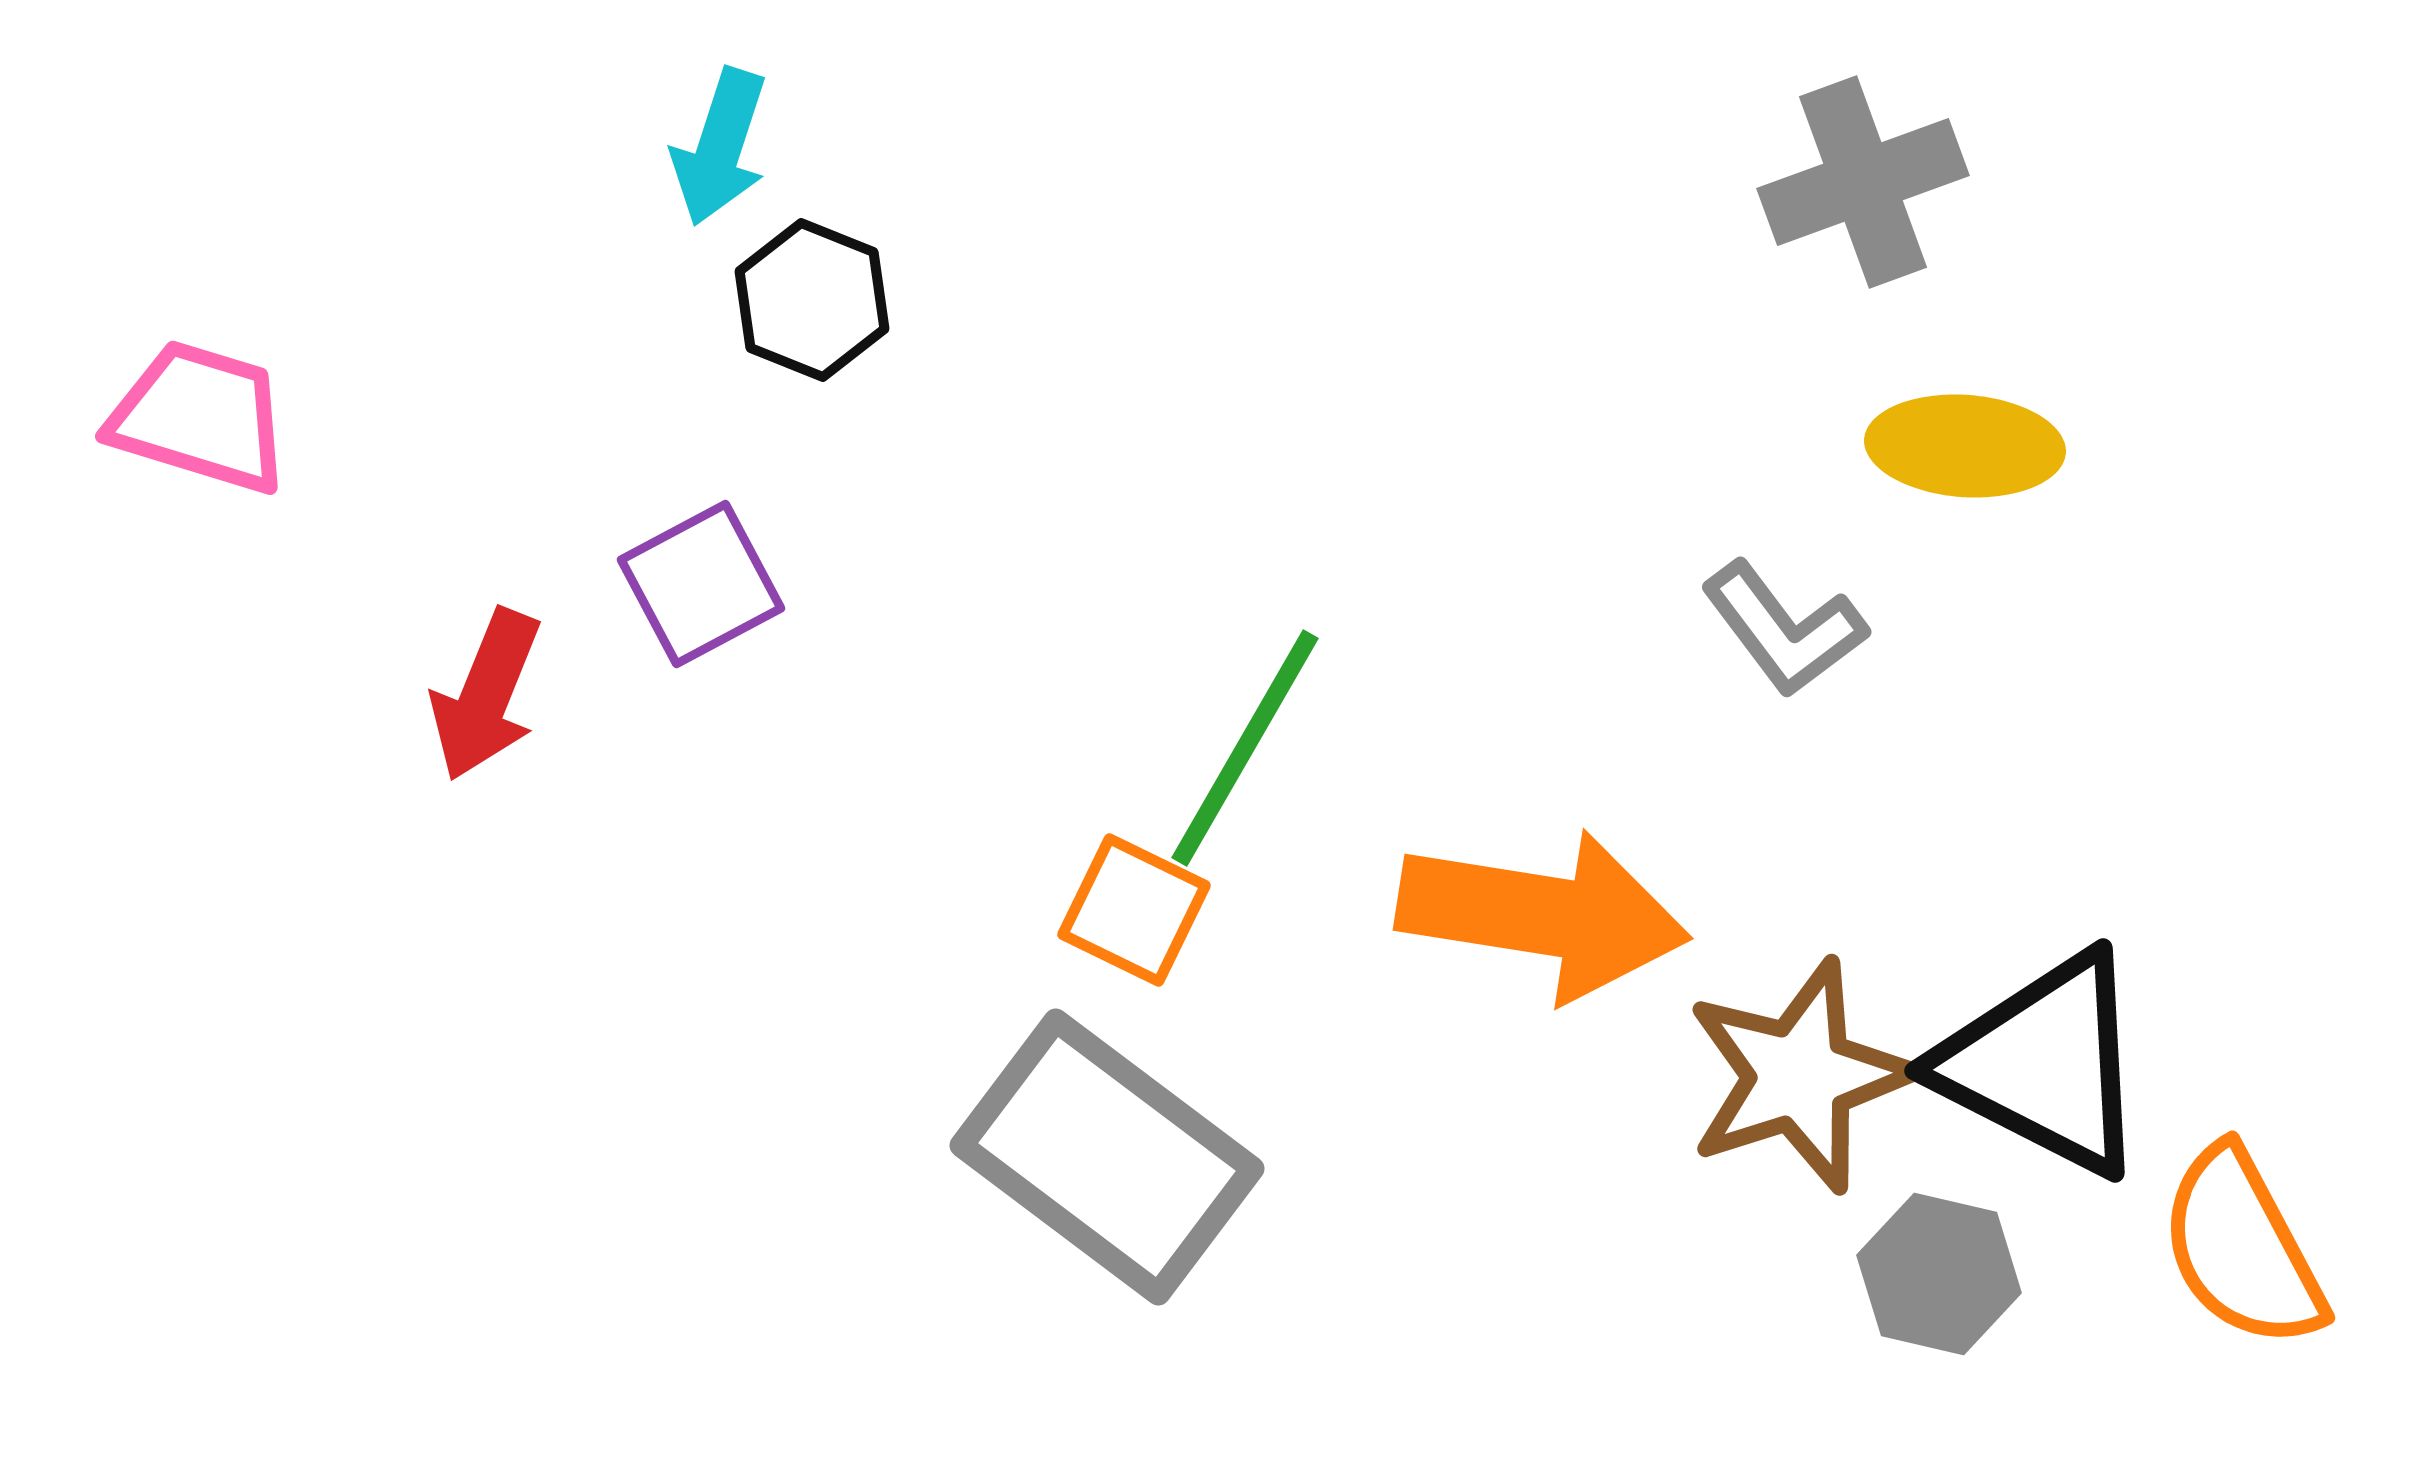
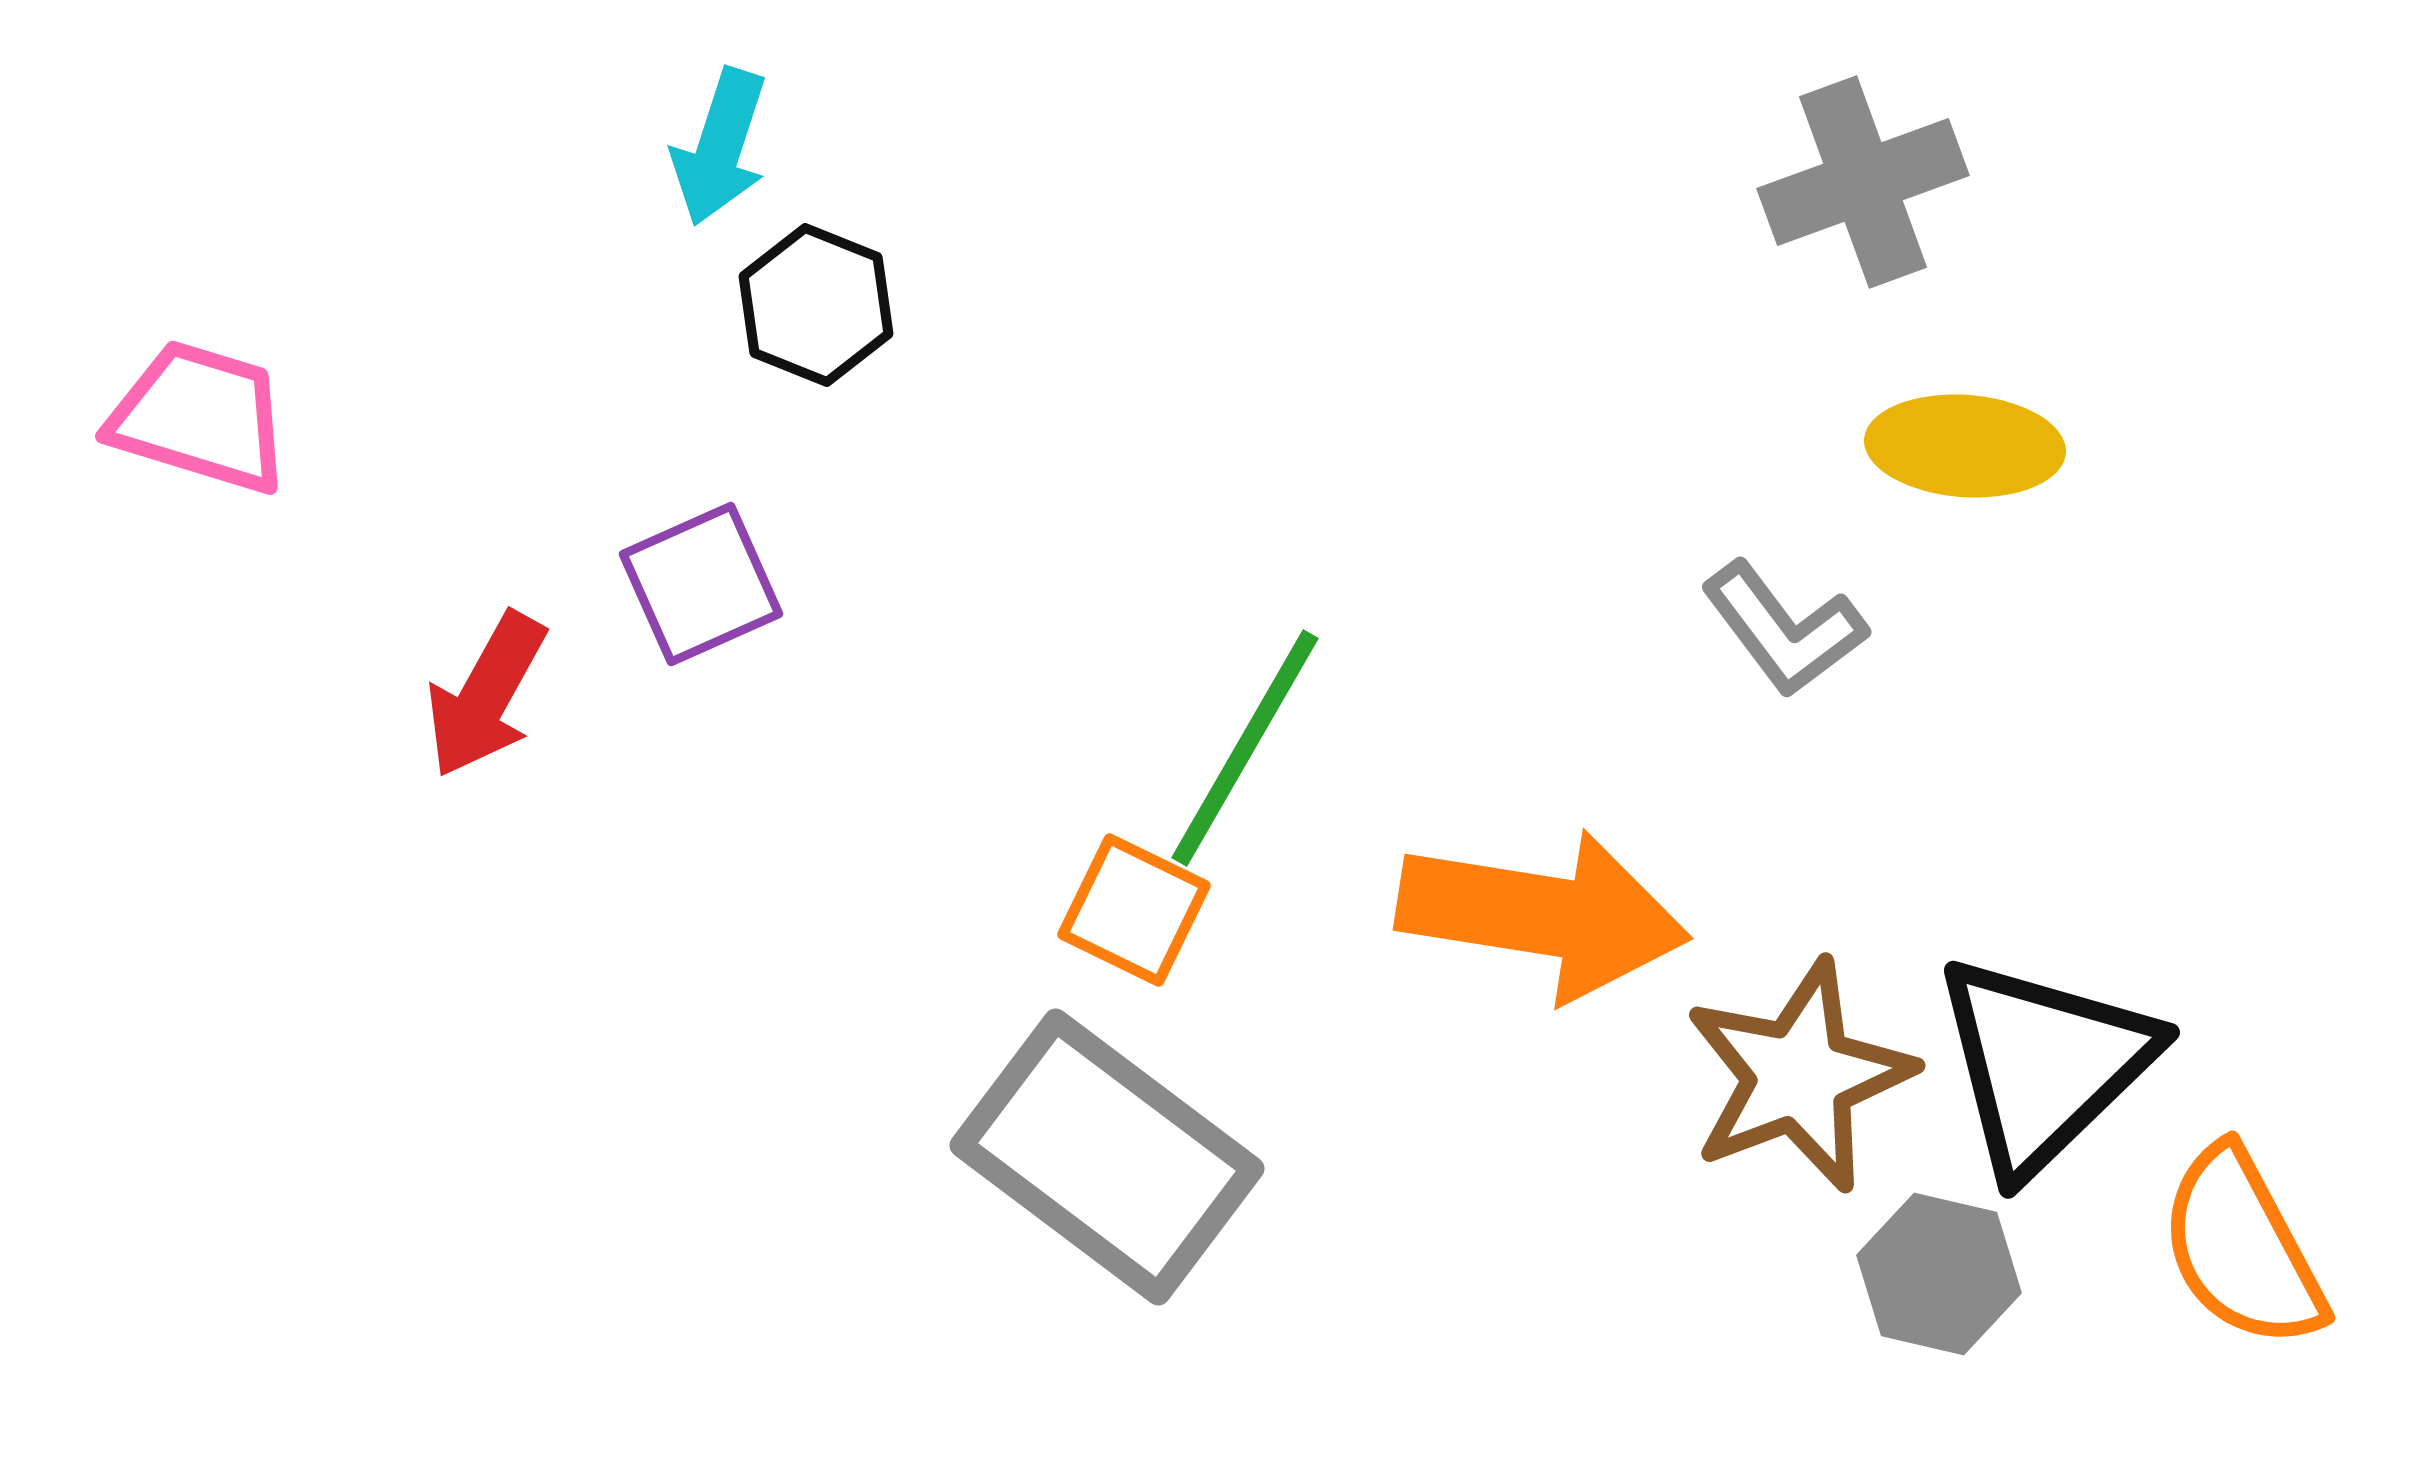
black hexagon: moved 4 px right, 5 px down
purple square: rotated 4 degrees clockwise
red arrow: rotated 7 degrees clockwise
black triangle: rotated 49 degrees clockwise
brown star: rotated 3 degrees counterclockwise
